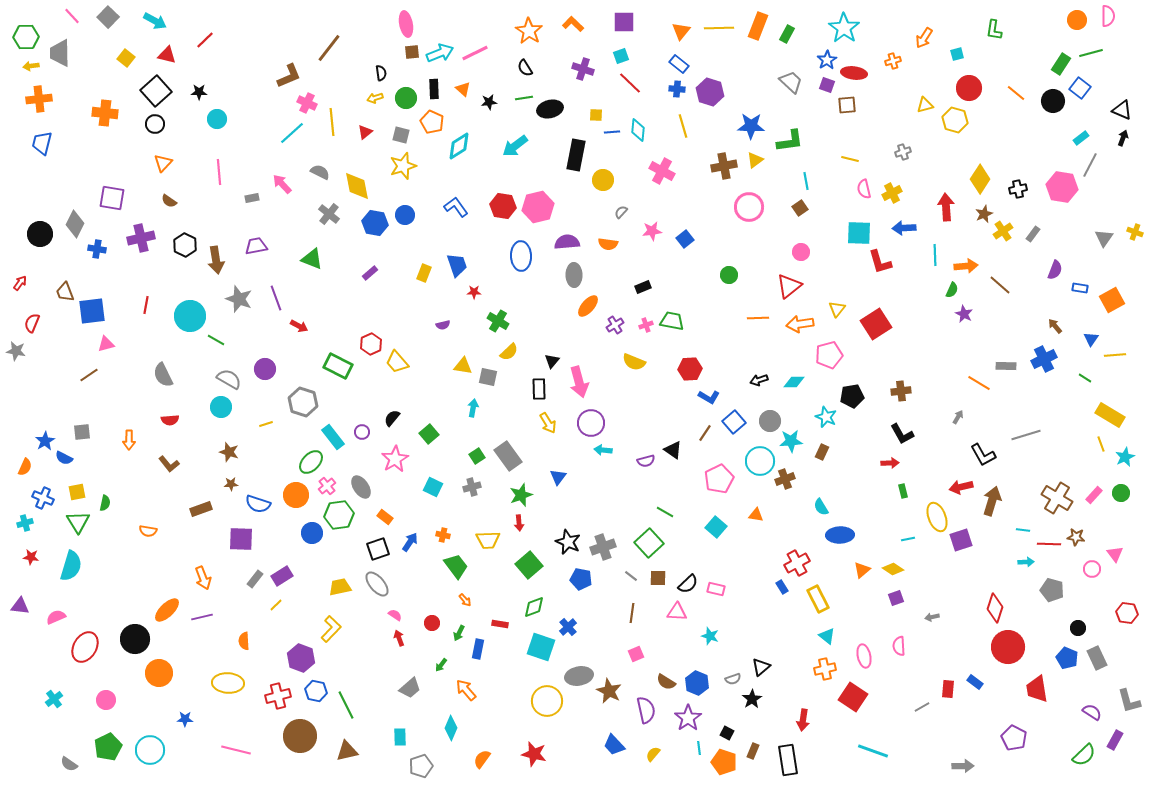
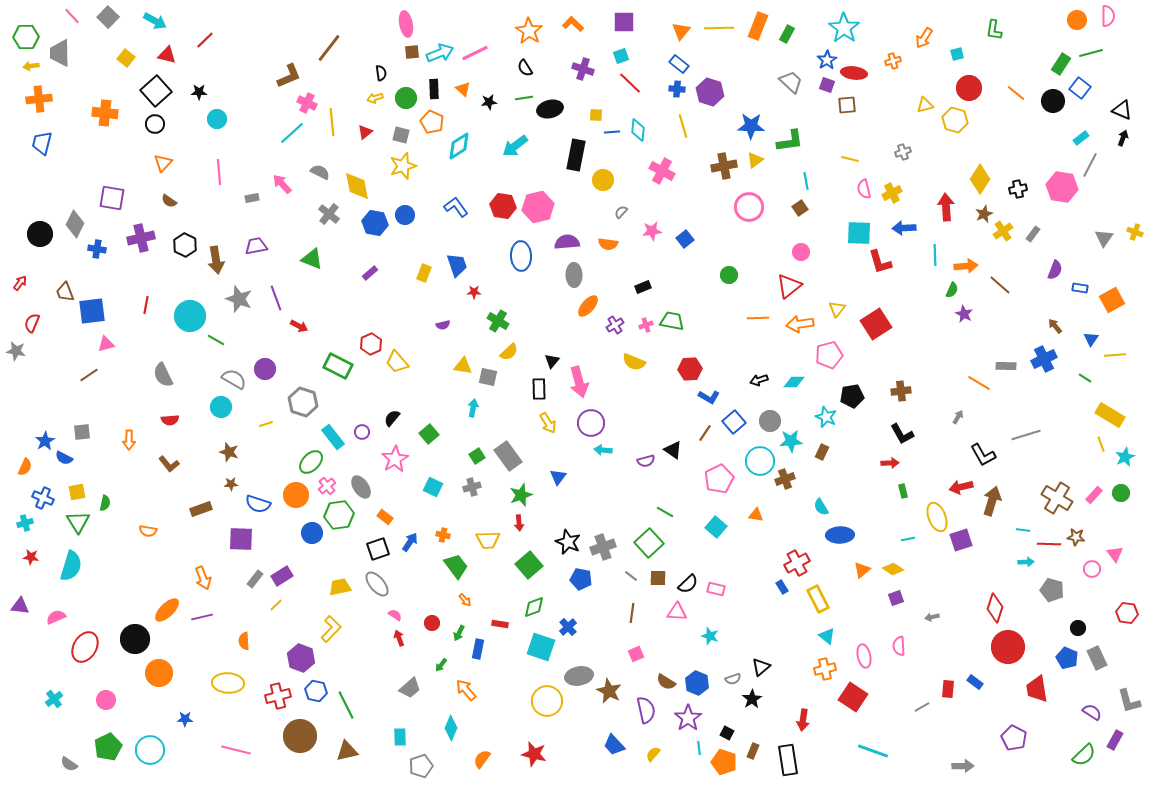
gray semicircle at (229, 379): moved 5 px right
